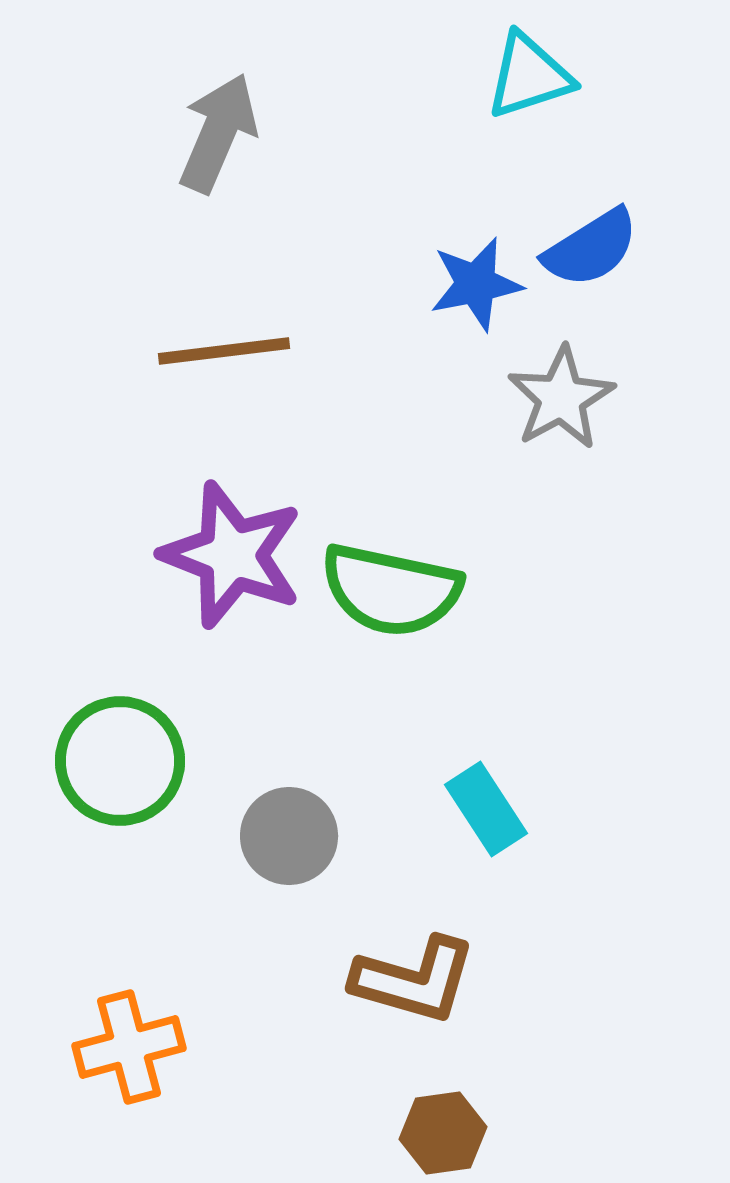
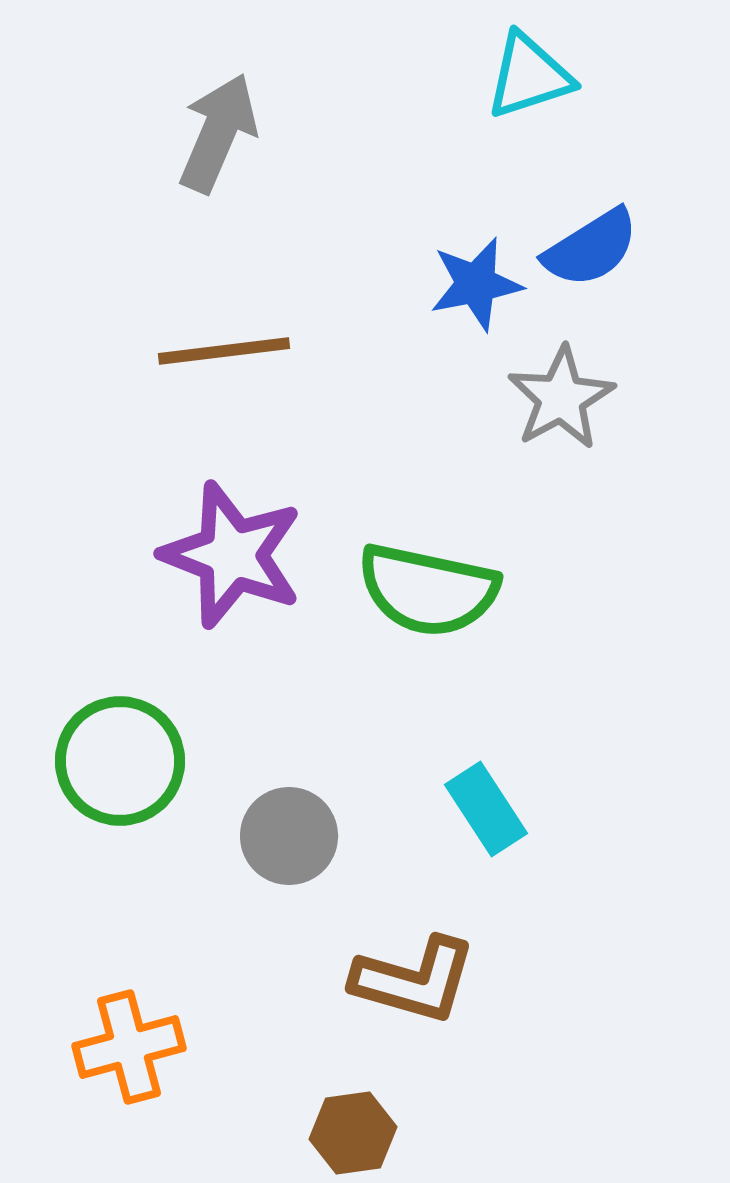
green semicircle: moved 37 px right
brown hexagon: moved 90 px left
